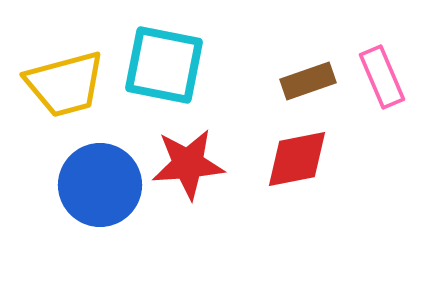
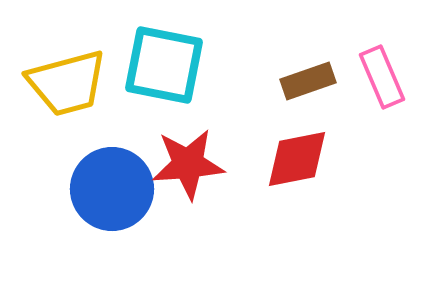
yellow trapezoid: moved 2 px right, 1 px up
blue circle: moved 12 px right, 4 px down
